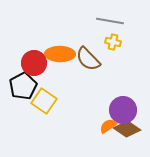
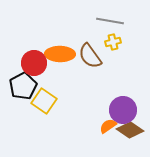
yellow cross: rotated 28 degrees counterclockwise
brown semicircle: moved 2 px right, 3 px up; rotated 8 degrees clockwise
brown diamond: moved 3 px right, 1 px down
